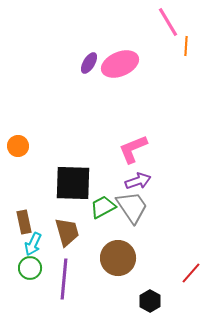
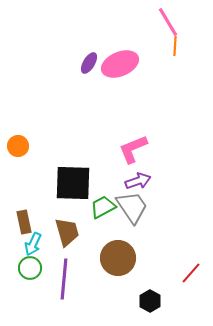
orange line: moved 11 px left
